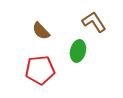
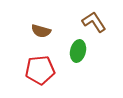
brown semicircle: rotated 30 degrees counterclockwise
